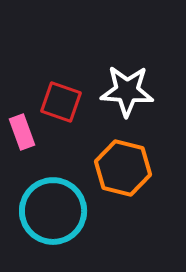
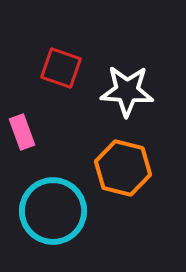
red square: moved 34 px up
